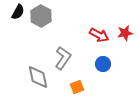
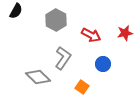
black semicircle: moved 2 px left, 1 px up
gray hexagon: moved 15 px right, 4 px down
red arrow: moved 8 px left
gray diamond: rotated 35 degrees counterclockwise
orange square: moved 5 px right; rotated 32 degrees counterclockwise
